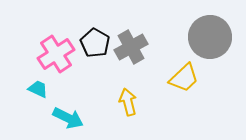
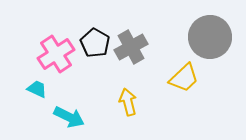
cyan trapezoid: moved 1 px left
cyan arrow: moved 1 px right, 1 px up
